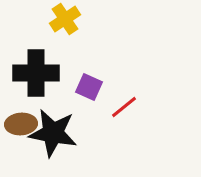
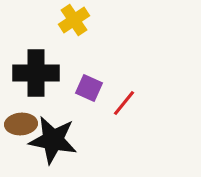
yellow cross: moved 9 px right, 1 px down
purple square: moved 1 px down
red line: moved 4 px up; rotated 12 degrees counterclockwise
black star: moved 7 px down
